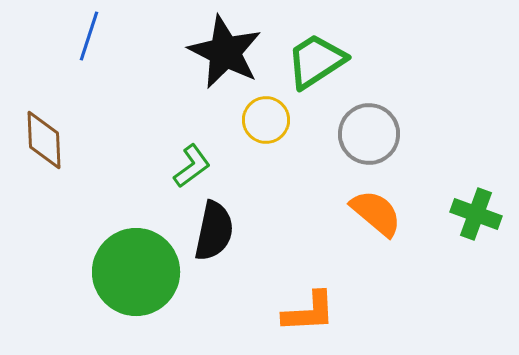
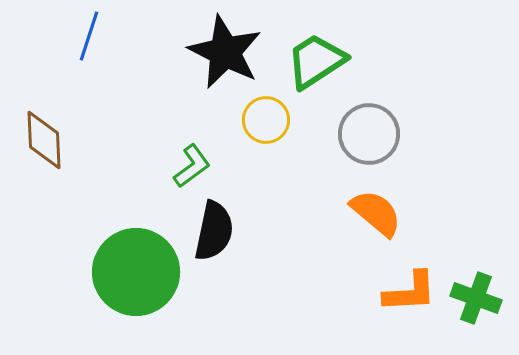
green cross: moved 84 px down
orange L-shape: moved 101 px right, 20 px up
